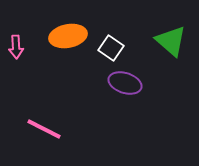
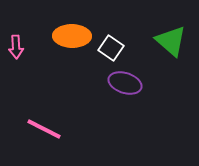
orange ellipse: moved 4 px right; rotated 12 degrees clockwise
